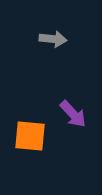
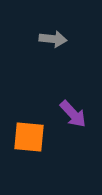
orange square: moved 1 px left, 1 px down
